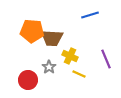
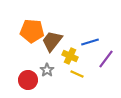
blue line: moved 27 px down
brown trapezoid: moved 3 px down; rotated 125 degrees clockwise
purple line: rotated 60 degrees clockwise
gray star: moved 2 px left, 3 px down
yellow line: moved 2 px left
